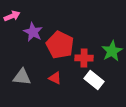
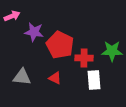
purple star: moved 1 px right; rotated 18 degrees counterclockwise
green star: rotated 30 degrees clockwise
white rectangle: rotated 48 degrees clockwise
